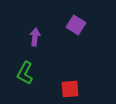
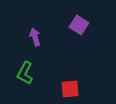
purple square: moved 3 px right
purple arrow: rotated 24 degrees counterclockwise
